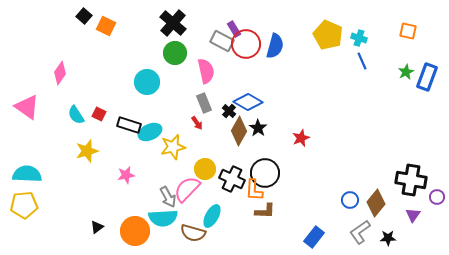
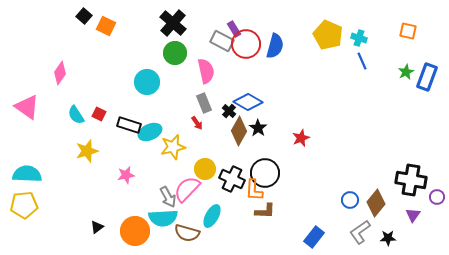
brown semicircle at (193, 233): moved 6 px left
